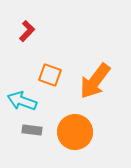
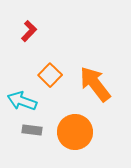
red L-shape: moved 2 px right
orange square: rotated 25 degrees clockwise
orange arrow: moved 3 px down; rotated 105 degrees clockwise
